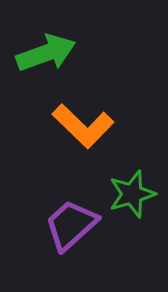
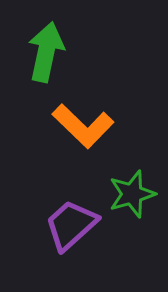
green arrow: moved 1 px up; rotated 58 degrees counterclockwise
